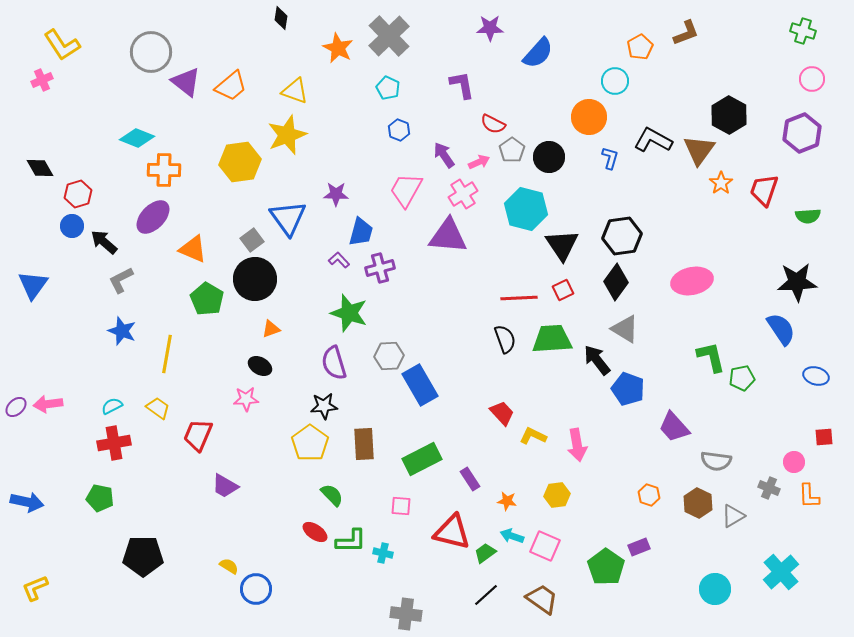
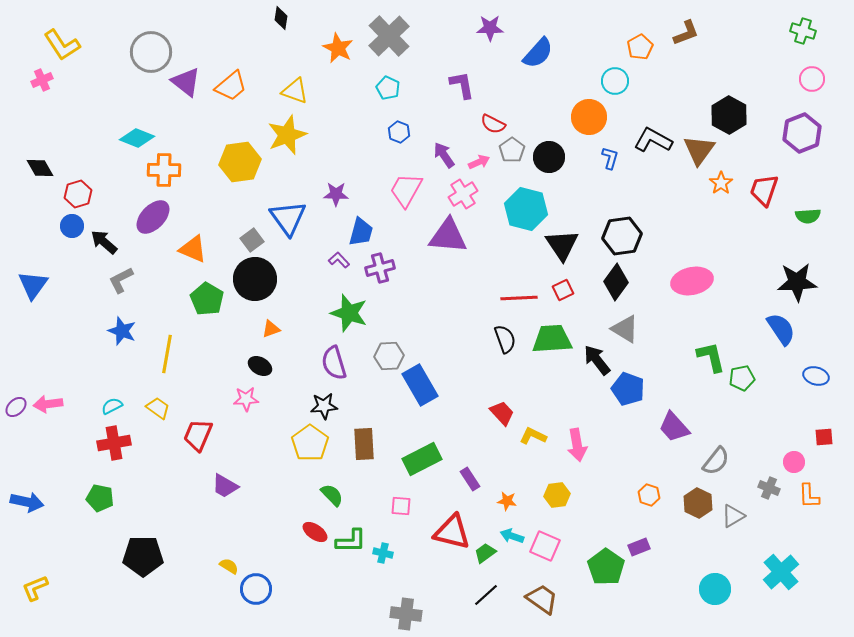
blue hexagon at (399, 130): moved 2 px down
gray semicircle at (716, 461): rotated 60 degrees counterclockwise
